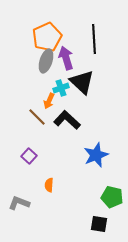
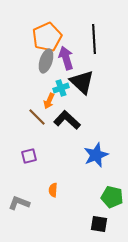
purple square: rotated 35 degrees clockwise
orange semicircle: moved 4 px right, 5 px down
